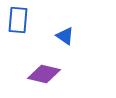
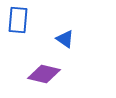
blue triangle: moved 3 px down
